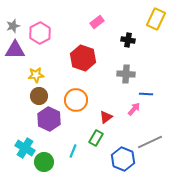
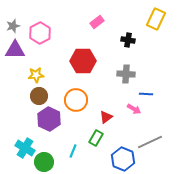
red hexagon: moved 3 px down; rotated 20 degrees counterclockwise
pink arrow: rotated 80 degrees clockwise
